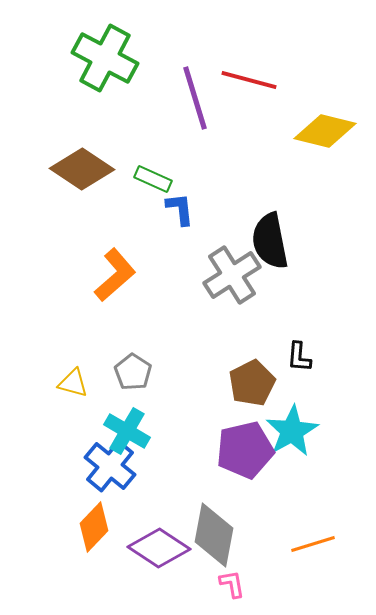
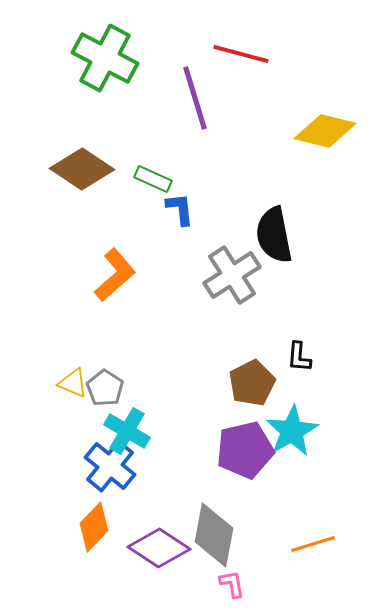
red line: moved 8 px left, 26 px up
black semicircle: moved 4 px right, 6 px up
gray pentagon: moved 28 px left, 16 px down
yellow triangle: rotated 8 degrees clockwise
